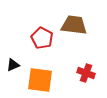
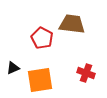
brown trapezoid: moved 2 px left, 1 px up
black triangle: moved 3 px down
orange square: rotated 16 degrees counterclockwise
